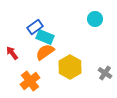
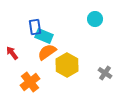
blue rectangle: rotated 63 degrees counterclockwise
cyan rectangle: moved 1 px left, 1 px up
orange semicircle: moved 2 px right
yellow hexagon: moved 3 px left, 2 px up
orange cross: moved 1 px down
